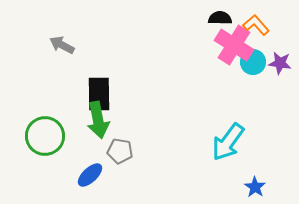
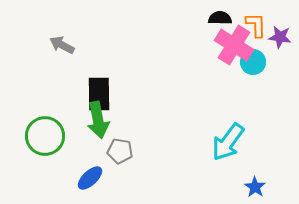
orange L-shape: rotated 40 degrees clockwise
purple star: moved 26 px up
blue ellipse: moved 3 px down
